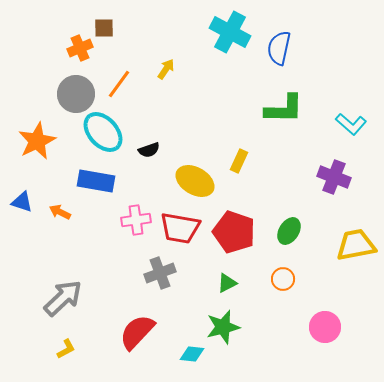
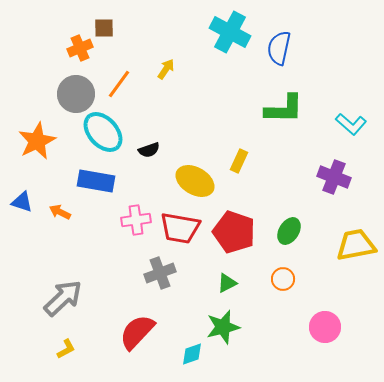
cyan diamond: rotated 25 degrees counterclockwise
